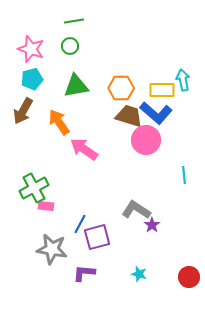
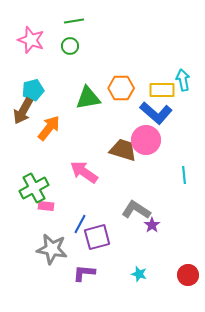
pink star: moved 9 px up
cyan pentagon: moved 1 px right, 11 px down
green triangle: moved 12 px right, 12 px down
brown trapezoid: moved 6 px left, 34 px down
orange arrow: moved 10 px left, 6 px down; rotated 72 degrees clockwise
pink arrow: moved 23 px down
red circle: moved 1 px left, 2 px up
